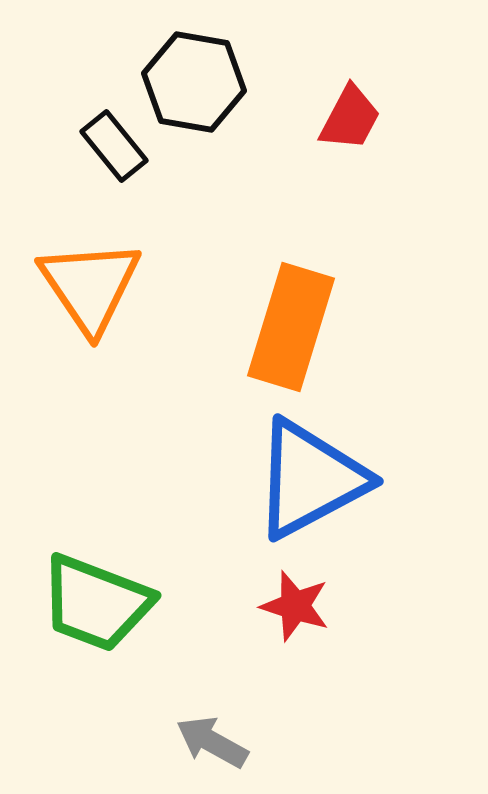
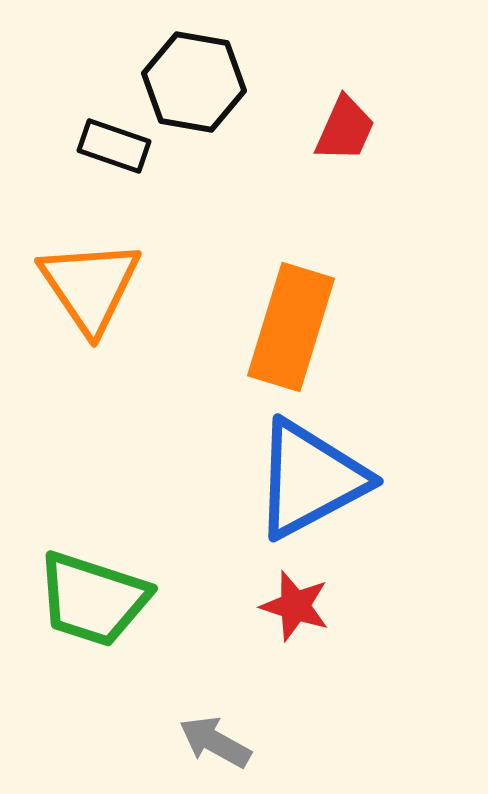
red trapezoid: moved 5 px left, 11 px down; rotated 4 degrees counterclockwise
black rectangle: rotated 32 degrees counterclockwise
green trapezoid: moved 3 px left, 4 px up; rotated 3 degrees counterclockwise
gray arrow: moved 3 px right
